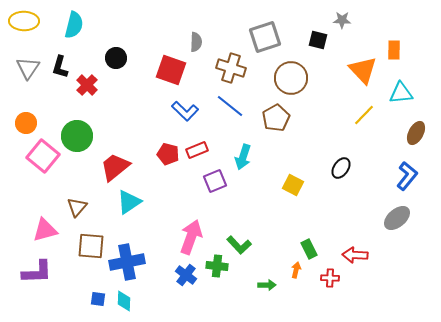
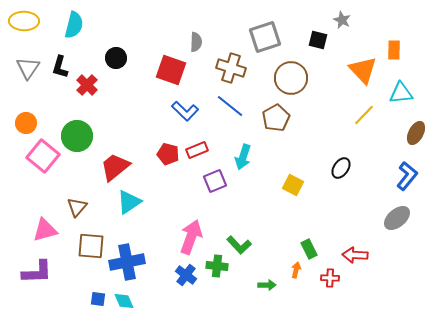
gray star at (342, 20): rotated 24 degrees clockwise
cyan diamond at (124, 301): rotated 25 degrees counterclockwise
